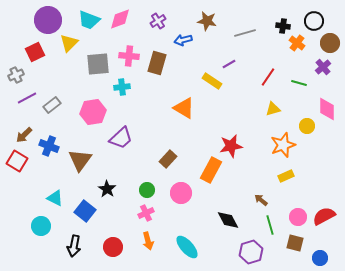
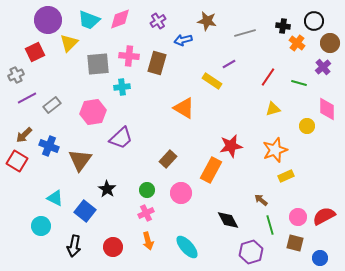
orange star at (283, 145): moved 8 px left, 5 px down
